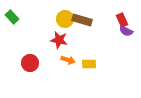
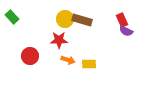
red star: rotated 12 degrees counterclockwise
red circle: moved 7 px up
